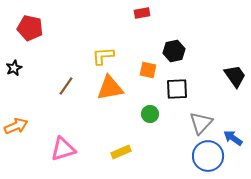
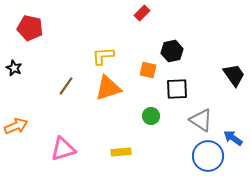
red rectangle: rotated 35 degrees counterclockwise
black hexagon: moved 2 px left
black star: rotated 21 degrees counterclockwise
black trapezoid: moved 1 px left, 1 px up
orange triangle: moved 2 px left; rotated 8 degrees counterclockwise
green circle: moved 1 px right, 2 px down
gray triangle: moved 3 px up; rotated 40 degrees counterclockwise
yellow rectangle: rotated 18 degrees clockwise
